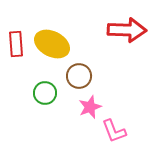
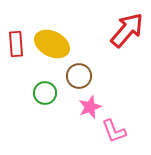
red arrow: rotated 51 degrees counterclockwise
